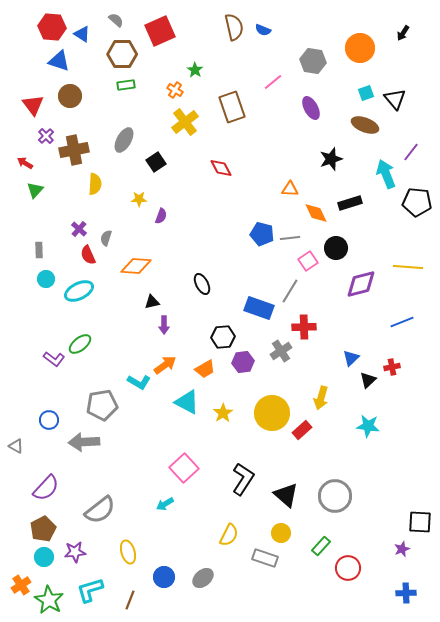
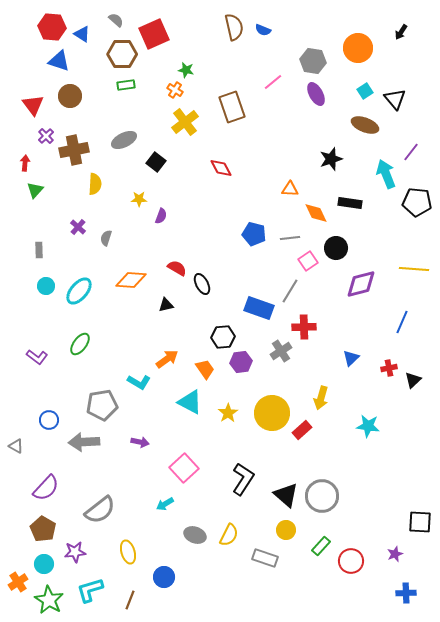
red square at (160, 31): moved 6 px left, 3 px down
black arrow at (403, 33): moved 2 px left, 1 px up
orange circle at (360, 48): moved 2 px left
green star at (195, 70): moved 9 px left; rotated 21 degrees counterclockwise
cyan square at (366, 93): moved 1 px left, 2 px up; rotated 14 degrees counterclockwise
purple ellipse at (311, 108): moved 5 px right, 14 px up
gray ellipse at (124, 140): rotated 35 degrees clockwise
black square at (156, 162): rotated 18 degrees counterclockwise
red arrow at (25, 163): rotated 63 degrees clockwise
black rectangle at (350, 203): rotated 25 degrees clockwise
purple cross at (79, 229): moved 1 px left, 2 px up
blue pentagon at (262, 234): moved 8 px left
red semicircle at (88, 255): moved 89 px right, 13 px down; rotated 144 degrees clockwise
orange diamond at (136, 266): moved 5 px left, 14 px down
yellow line at (408, 267): moved 6 px right, 2 px down
cyan circle at (46, 279): moved 7 px down
cyan ellipse at (79, 291): rotated 24 degrees counterclockwise
black triangle at (152, 302): moved 14 px right, 3 px down
blue line at (402, 322): rotated 45 degrees counterclockwise
purple arrow at (164, 325): moved 24 px left, 117 px down; rotated 78 degrees counterclockwise
green ellipse at (80, 344): rotated 15 degrees counterclockwise
purple L-shape at (54, 359): moved 17 px left, 2 px up
purple hexagon at (243, 362): moved 2 px left
orange arrow at (165, 365): moved 2 px right, 6 px up
red cross at (392, 367): moved 3 px left, 1 px down
orange trapezoid at (205, 369): rotated 95 degrees counterclockwise
black triangle at (368, 380): moved 45 px right
cyan triangle at (187, 402): moved 3 px right
yellow star at (223, 413): moved 5 px right
gray circle at (335, 496): moved 13 px left
brown pentagon at (43, 529): rotated 15 degrees counterclockwise
yellow circle at (281, 533): moved 5 px right, 3 px up
purple star at (402, 549): moved 7 px left, 5 px down
cyan circle at (44, 557): moved 7 px down
red circle at (348, 568): moved 3 px right, 7 px up
gray ellipse at (203, 578): moved 8 px left, 43 px up; rotated 60 degrees clockwise
orange cross at (21, 585): moved 3 px left, 3 px up
